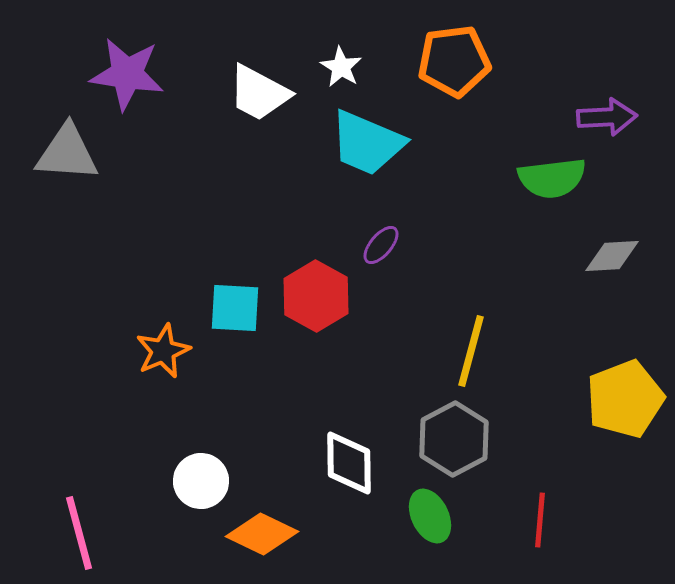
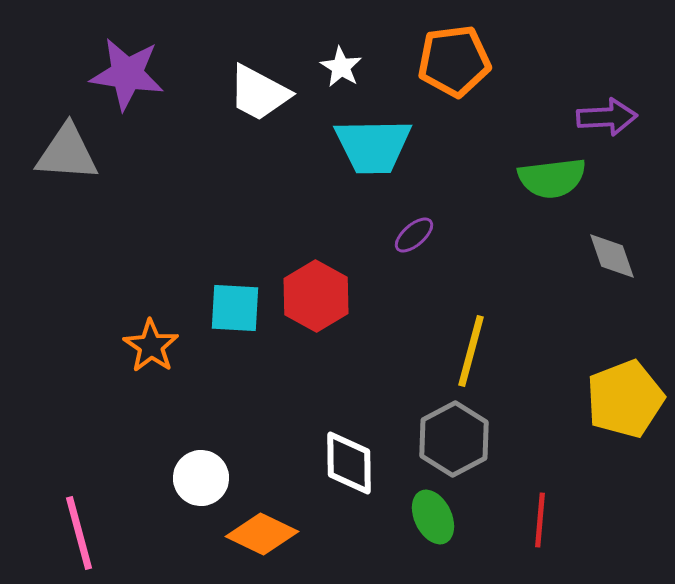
cyan trapezoid: moved 6 px right, 3 px down; rotated 24 degrees counterclockwise
purple ellipse: moved 33 px right, 10 px up; rotated 9 degrees clockwise
gray diamond: rotated 74 degrees clockwise
orange star: moved 12 px left, 5 px up; rotated 14 degrees counterclockwise
white circle: moved 3 px up
green ellipse: moved 3 px right, 1 px down
